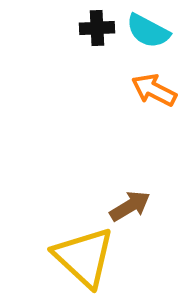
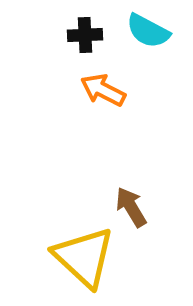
black cross: moved 12 px left, 7 px down
orange arrow: moved 51 px left
brown arrow: moved 1 px right, 1 px down; rotated 90 degrees counterclockwise
